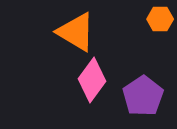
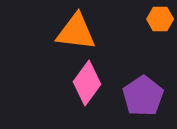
orange triangle: rotated 24 degrees counterclockwise
pink diamond: moved 5 px left, 3 px down
